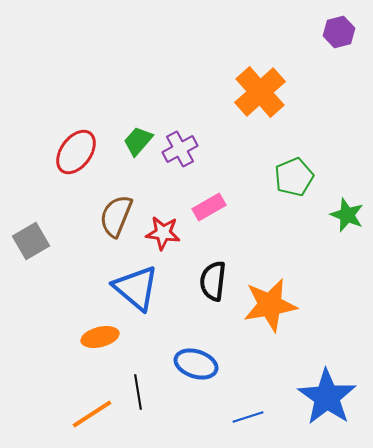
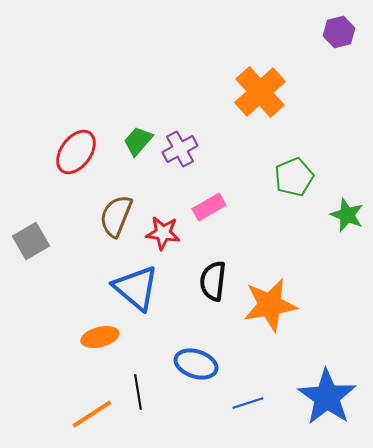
blue line: moved 14 px up
